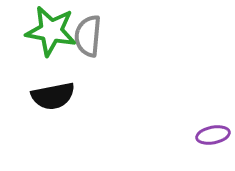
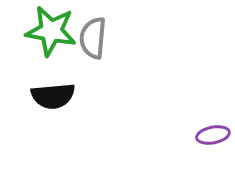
gray semicircle: moved 5 px right, 2 px down
black semicircle: rotated 6 degrees clockwise
